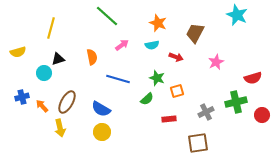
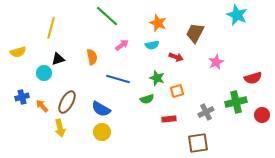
green semicircle: rotated 24 degrees clockwise
